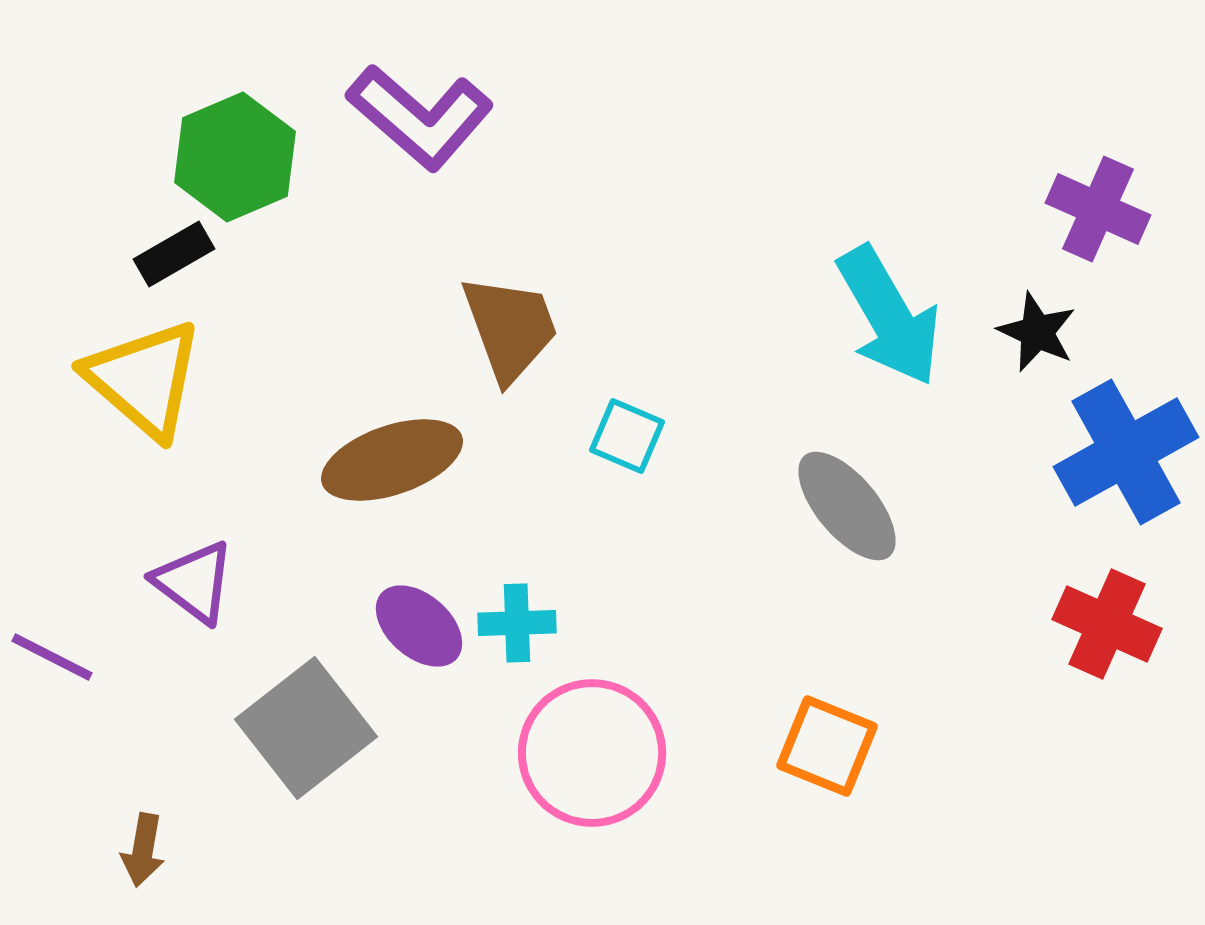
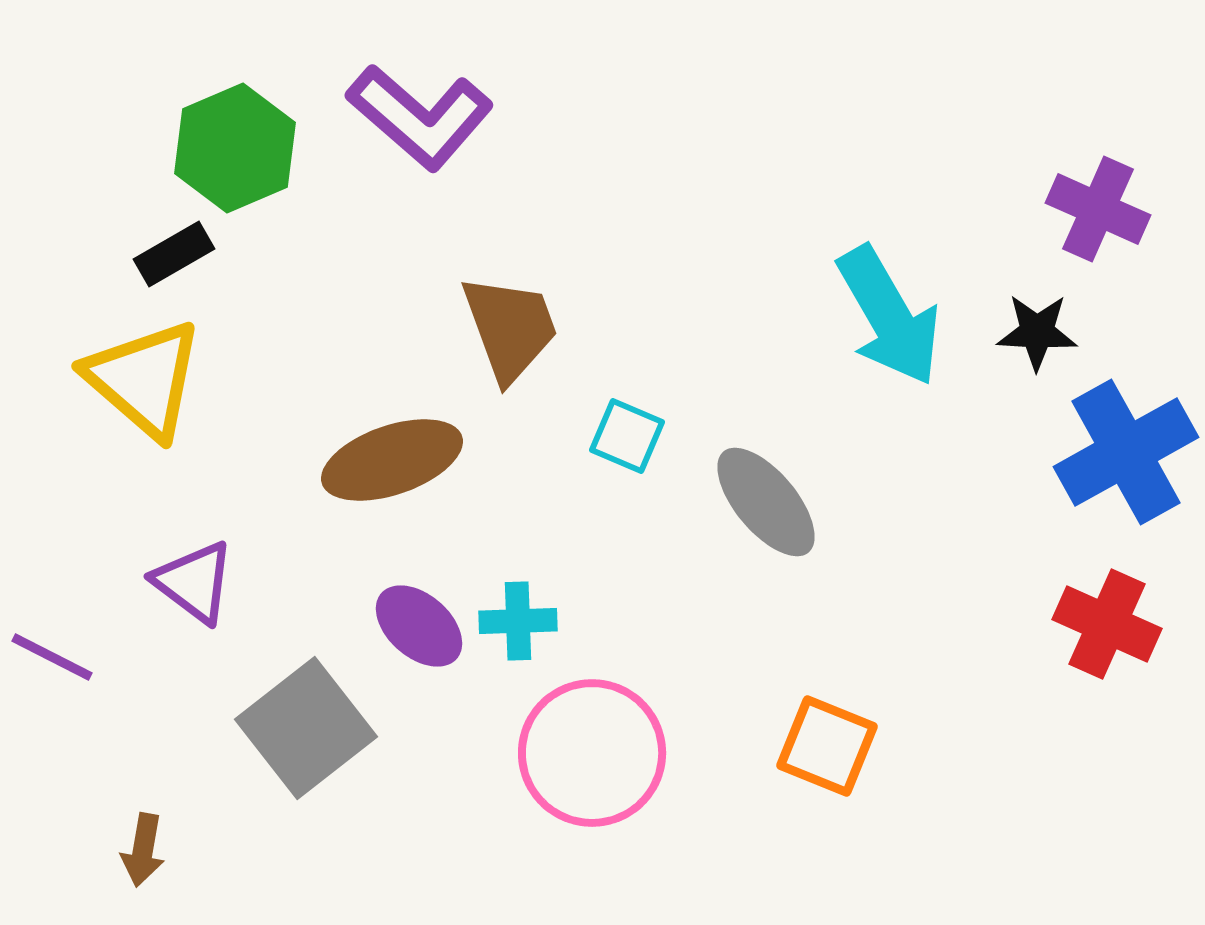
green hexagon: moved 9 px up
black star: rotated 22 degrees counterclockwise
gray ellipse: moved 81 px left, 4 px up
cyan cross: moved 1 px right, 2 px up
